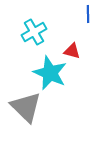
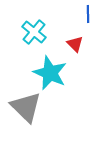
cyan cross: rotated 20 degrees counterclockwise
red triangle: moved 3 px right, 7 px up; rotated 30 degrees clockwise
